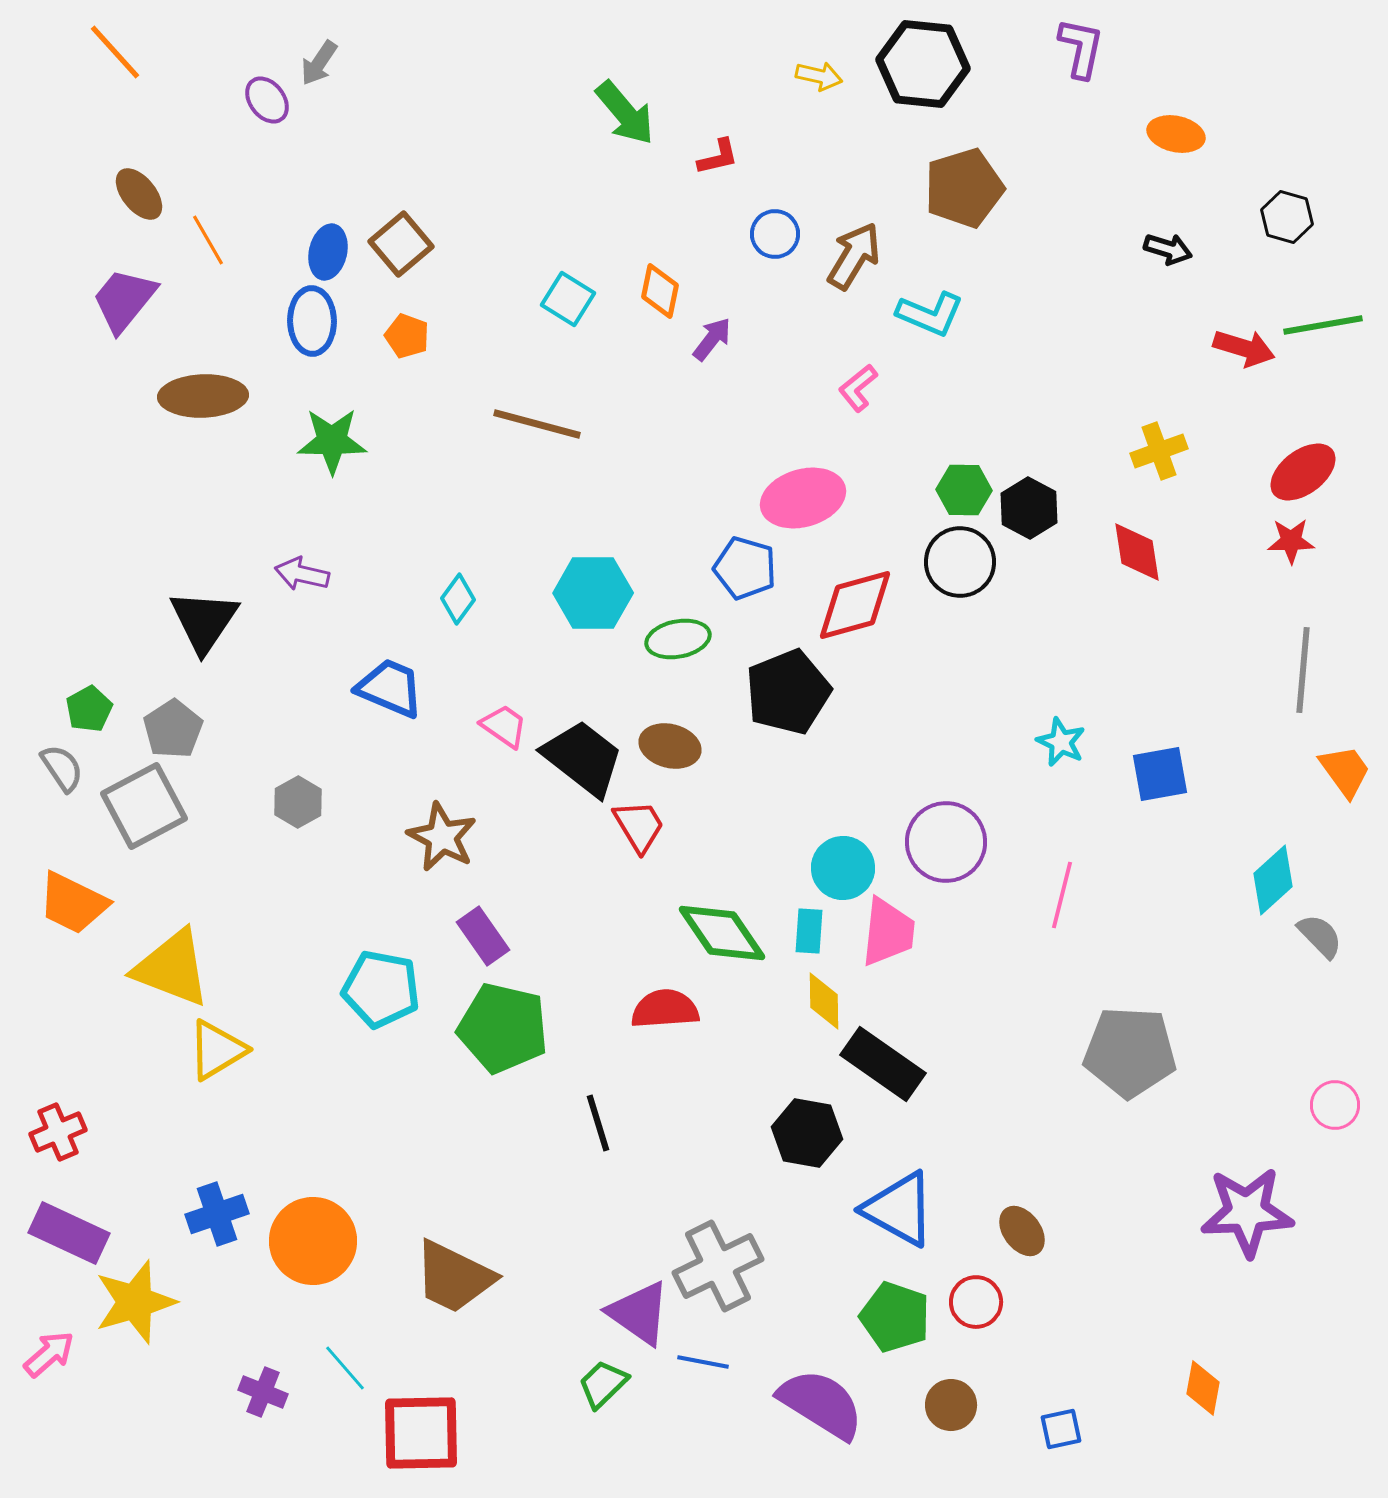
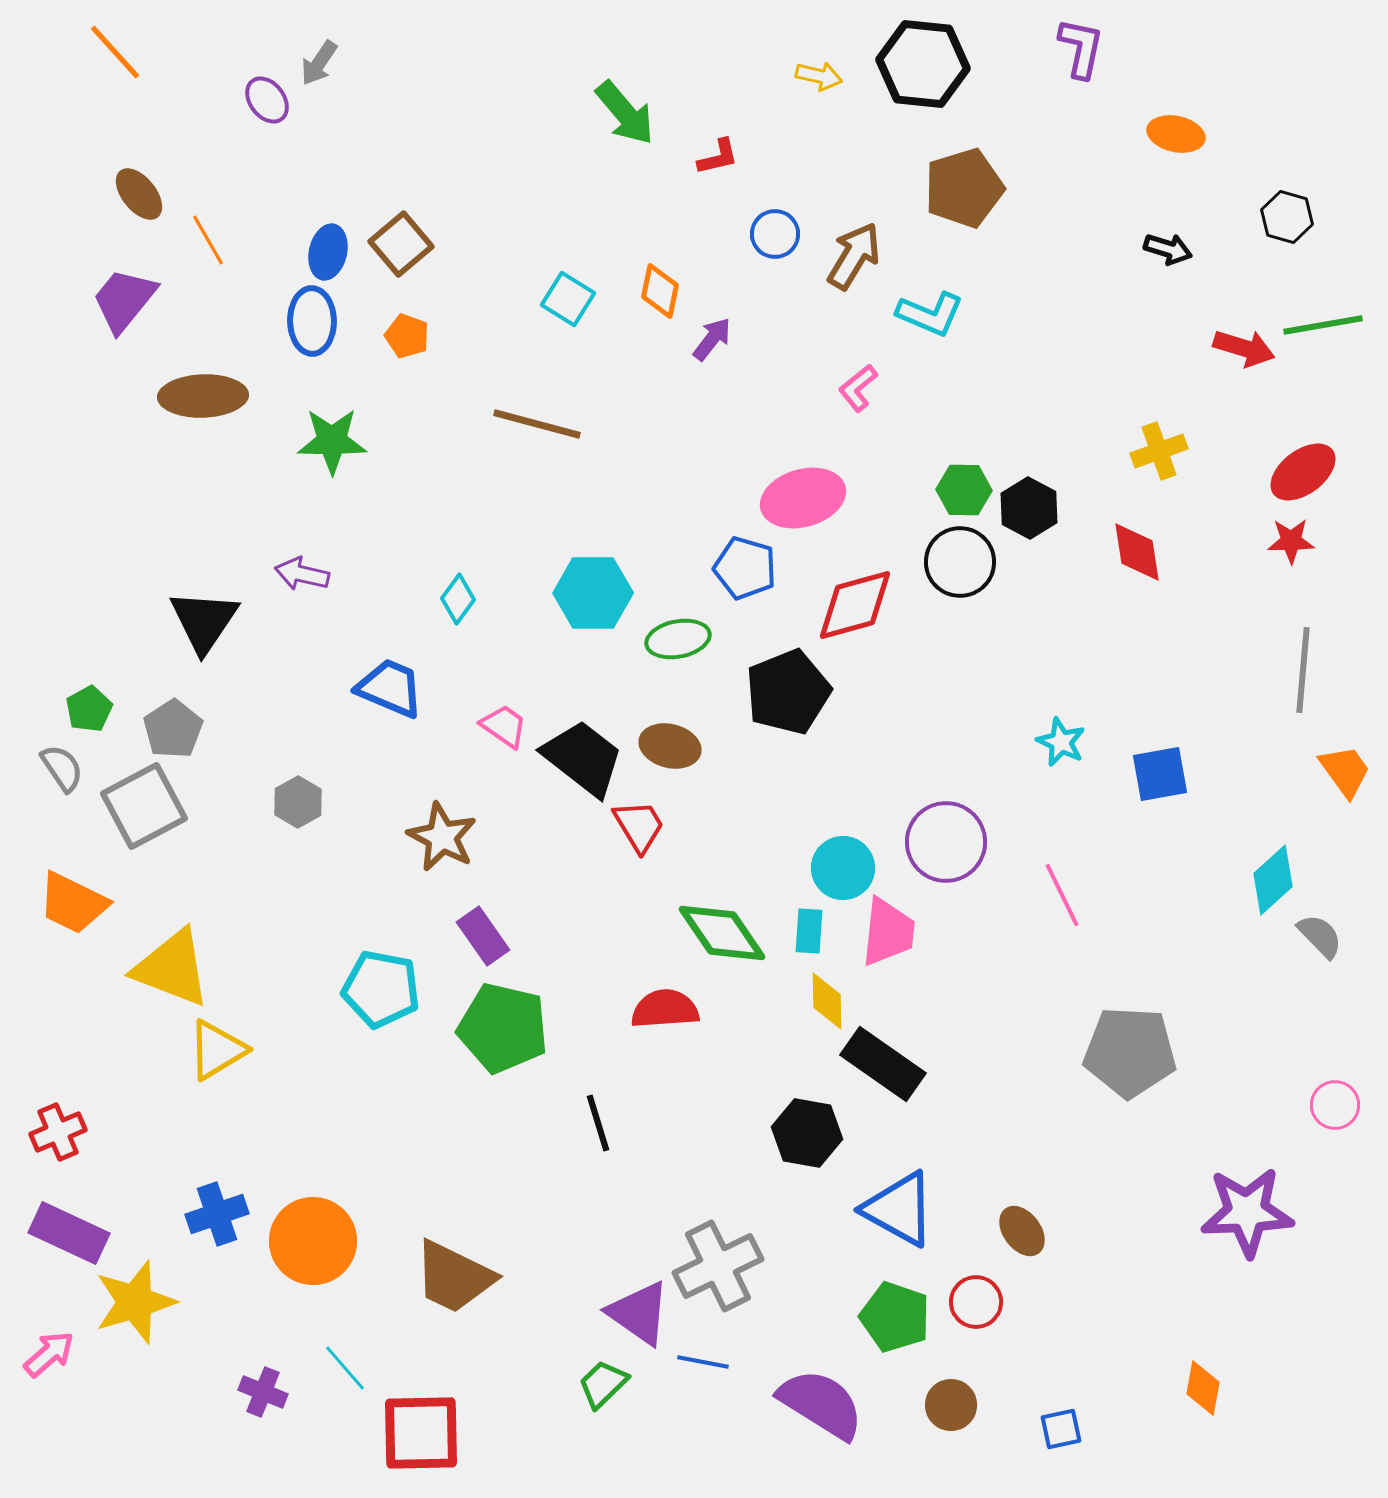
pink line at (1062, 895): rotated 40 degrees counterclockwise
yellow diamond at (824, 1001): moved 3 px right
